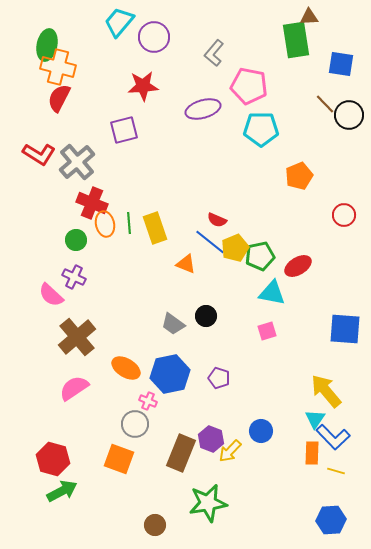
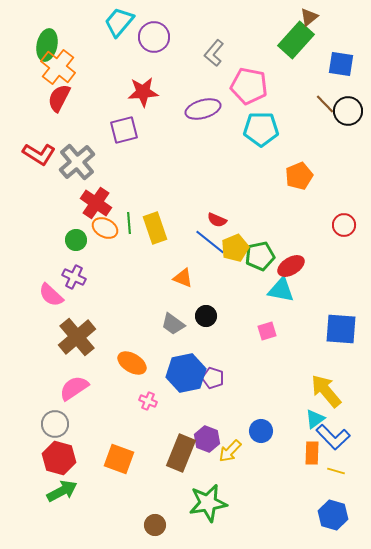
brown triangle at (309, 17): rotated 36 degrees counterclockwise
green rectangle at (296, 40): rotated 51 degrees clockwise
orange cross at (58, 67): rotated 24 degrees clockwise
red star at (143, 86): moved 6 px down
black circle at (349, 115): moved 1 px left, 4 px up
red cross at (92, 203): moved 4 px right; rotated 12 degrees clockwise
red circle at (344, 215): moved 10 px down
orange ellipse at (105, 224): moved 4 px down; rotated 50 degrees counterclockwise
orange triangle at (186, 264): moved 3 px left, 14 px down
red ellipse at (298, 266): moved 7 px left
cyan triangle at (272, 293): moved 9 px right, 3 px up
blue square at (345, 329): moved 4 px left
orange ellipse at (126, 368): moved 6 px right, 5 px up
blue hexagon at (170, 374): moved 16 px right, 1 px up
purple pentagon at (219, 378): moved 6 px left
cyan triangle at (315, 419): rotated 20 degrees clockwise
gray circle at (135, 424): moved 80 px left
purple hexagon at (211, 439): moved 4 px left
red hexagon at (53, 459): moved 6 px right, 1 px up
blue hexagon at (331, 520): moved 2 px right, 5 px up; rotated 20 degrees clockwise
